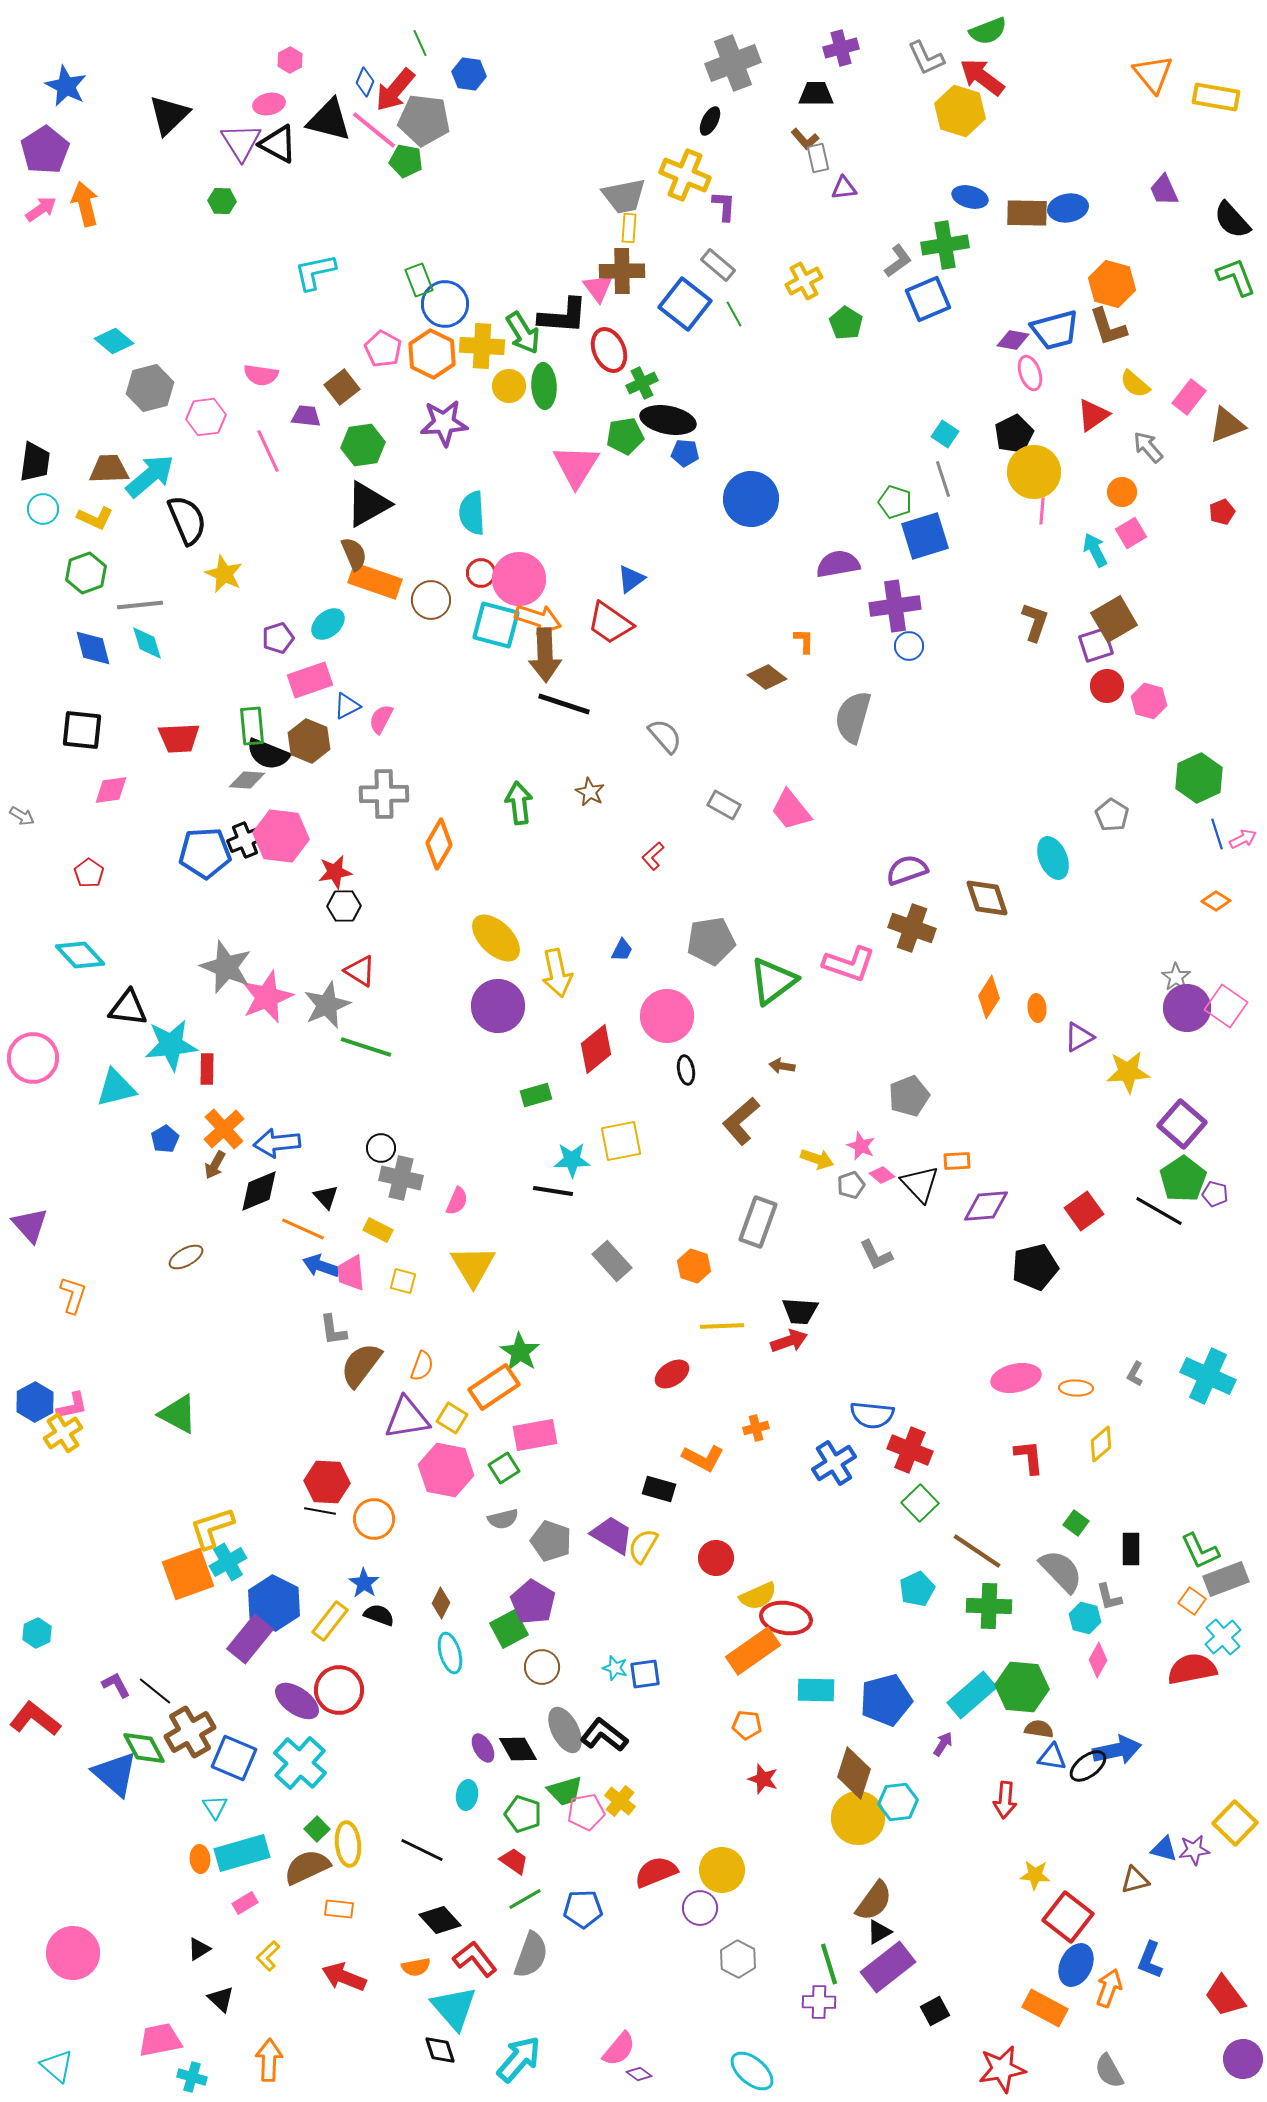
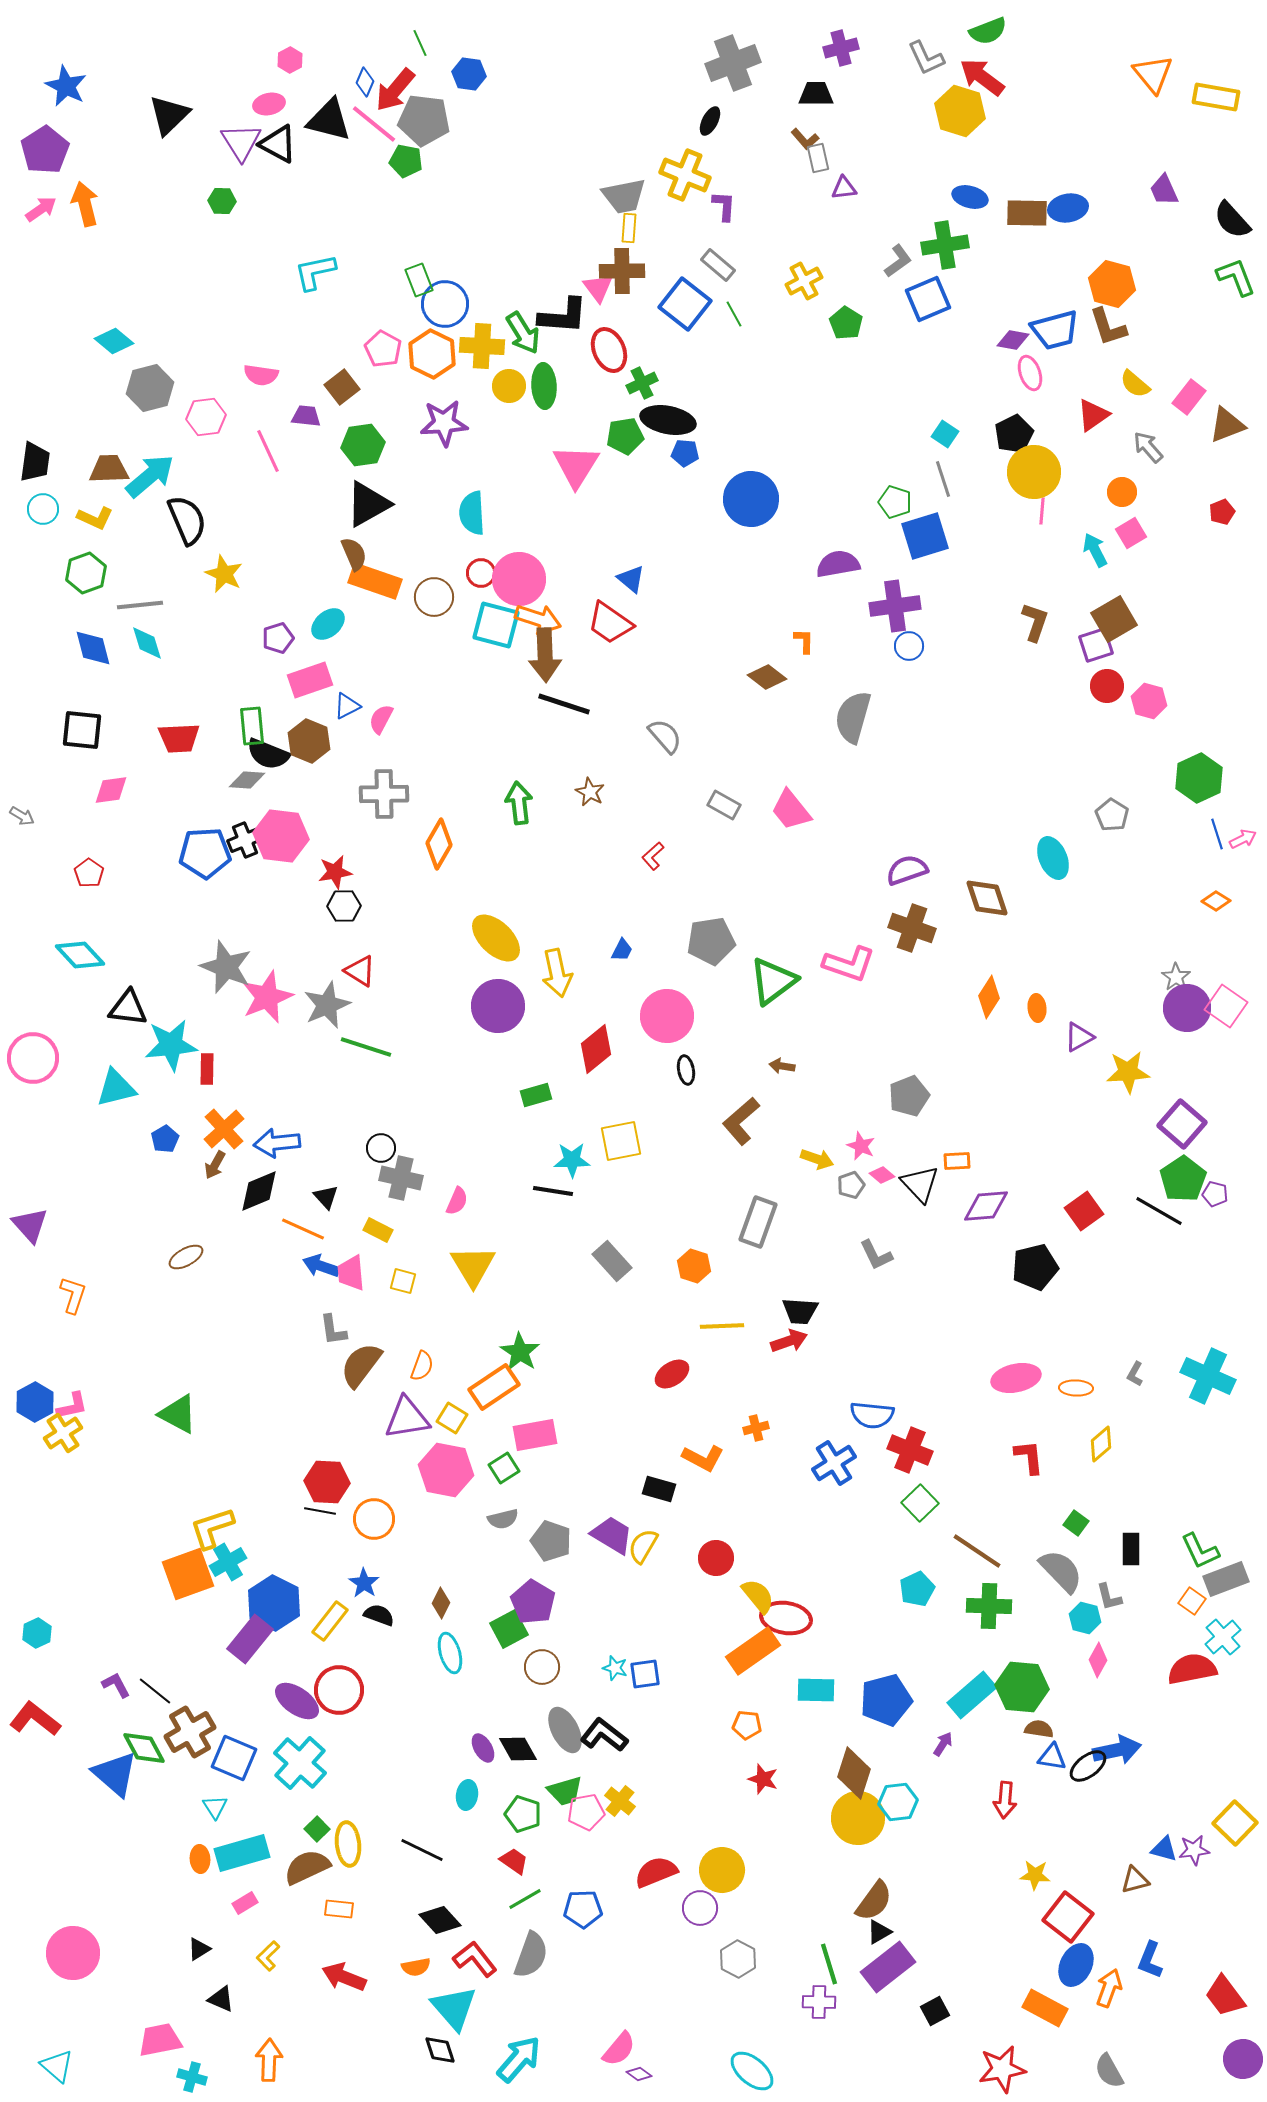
pink line at (374, 130): moved 6 px up
blue triangle at (631, 579): rotated 44 degrees counterclockwise
brown circle at (431, 600): moved 3 px right, 3 px up
yellow semicircle at (758, 1596): rotated 105 degrees counterclockwise
black triangle at (221, 1999): rotated 20 degrees counterclockwise
